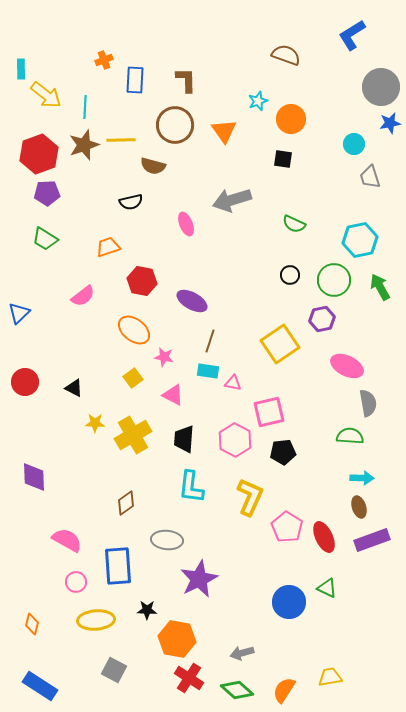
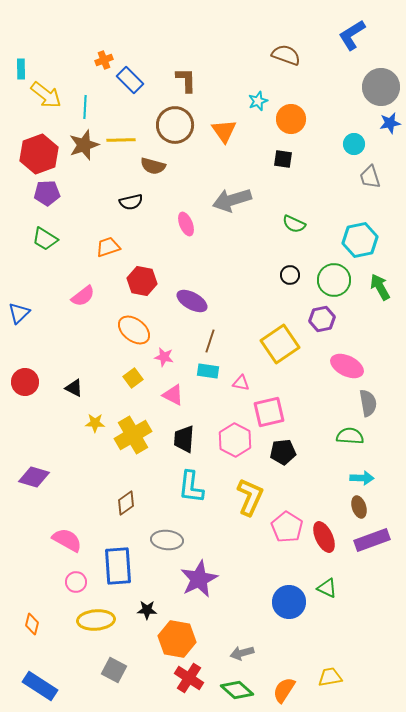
blue rectangle at (135, 80): moved 5 px left; rotated 48 degrees counterclockwise
pink triangle at (233, 383): moved 8 px right
purple diamond at (34, 477): rotated 72 degrees counterclockwise
